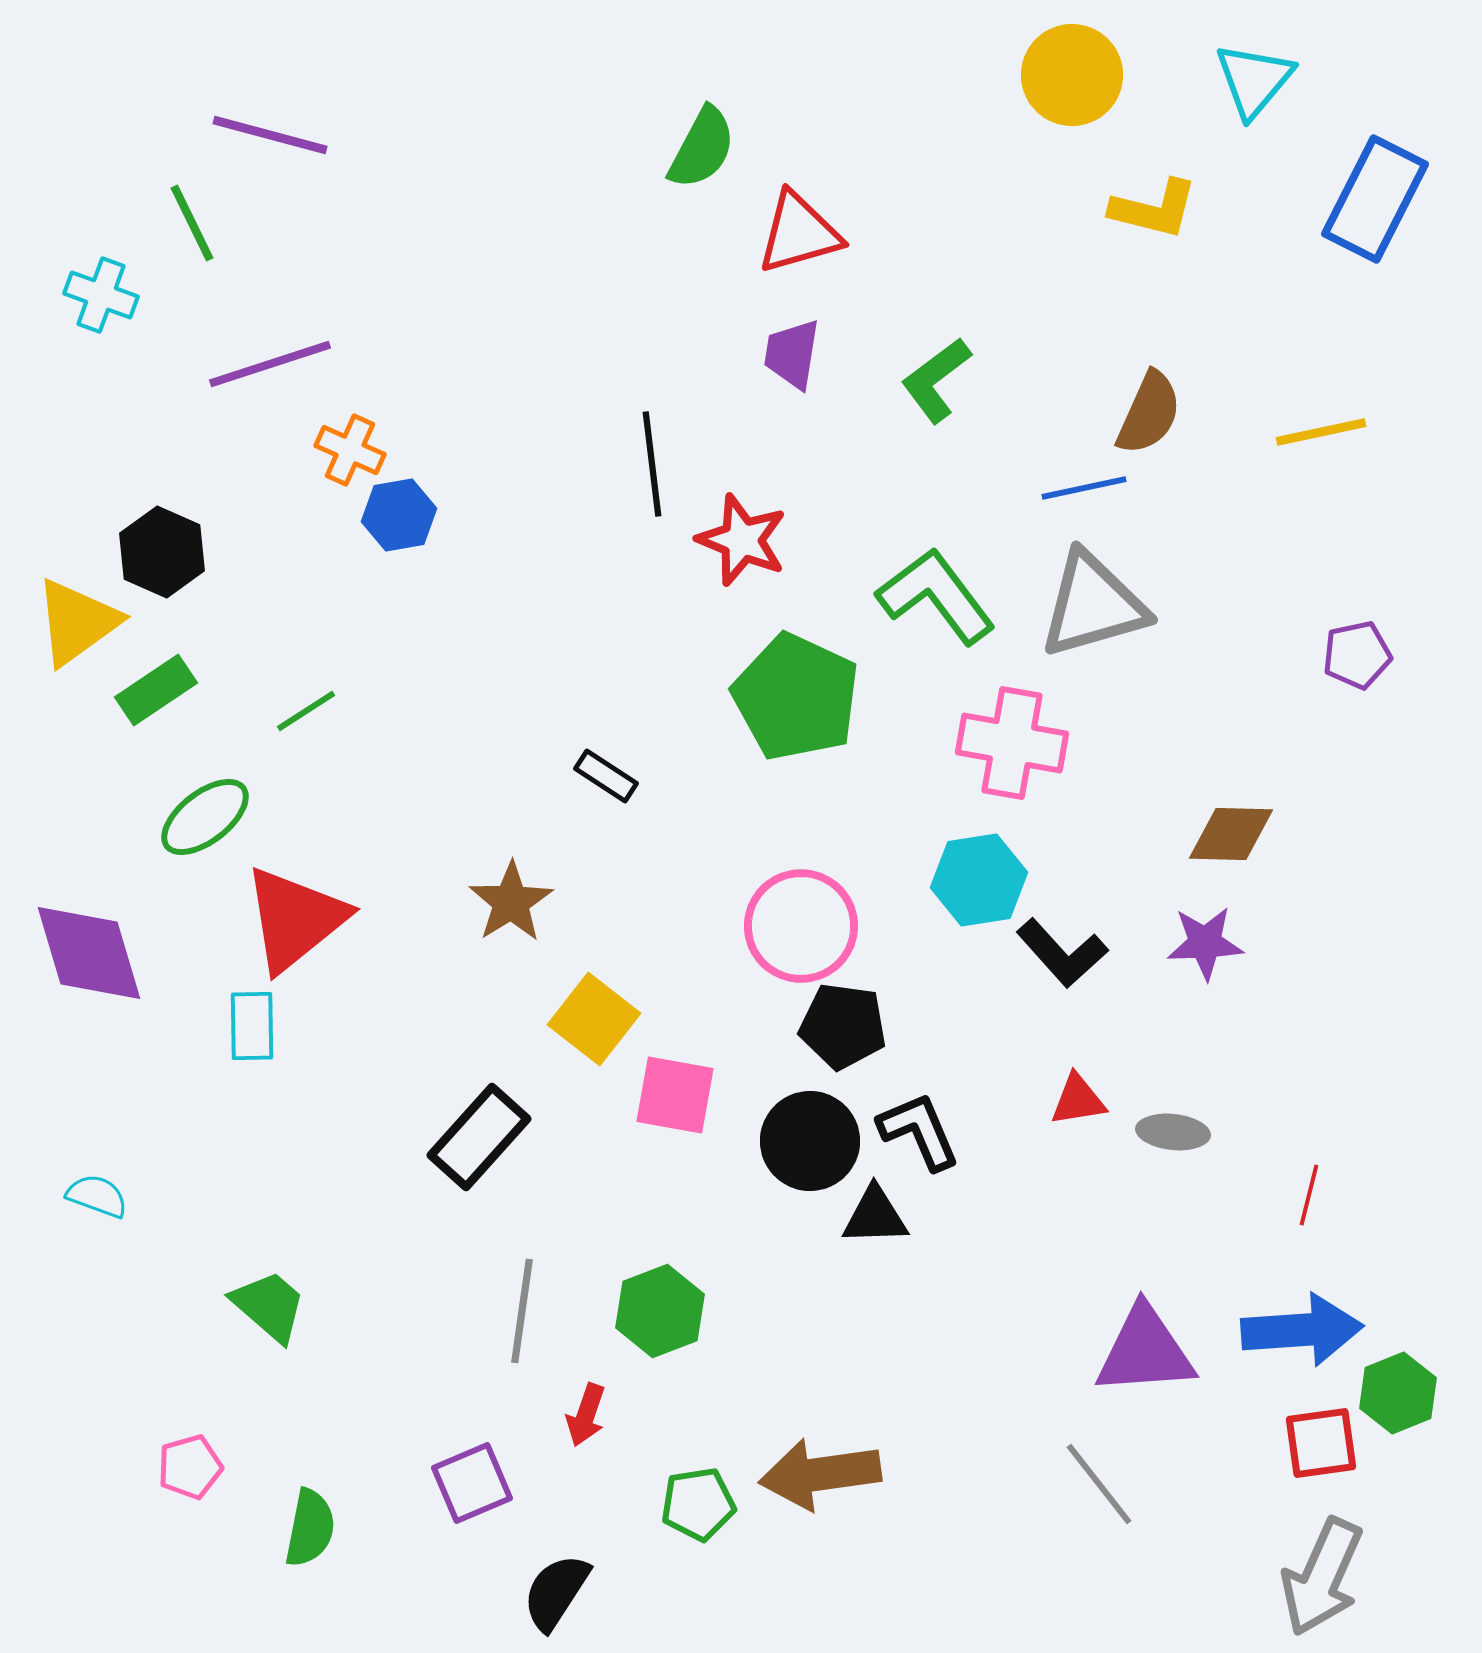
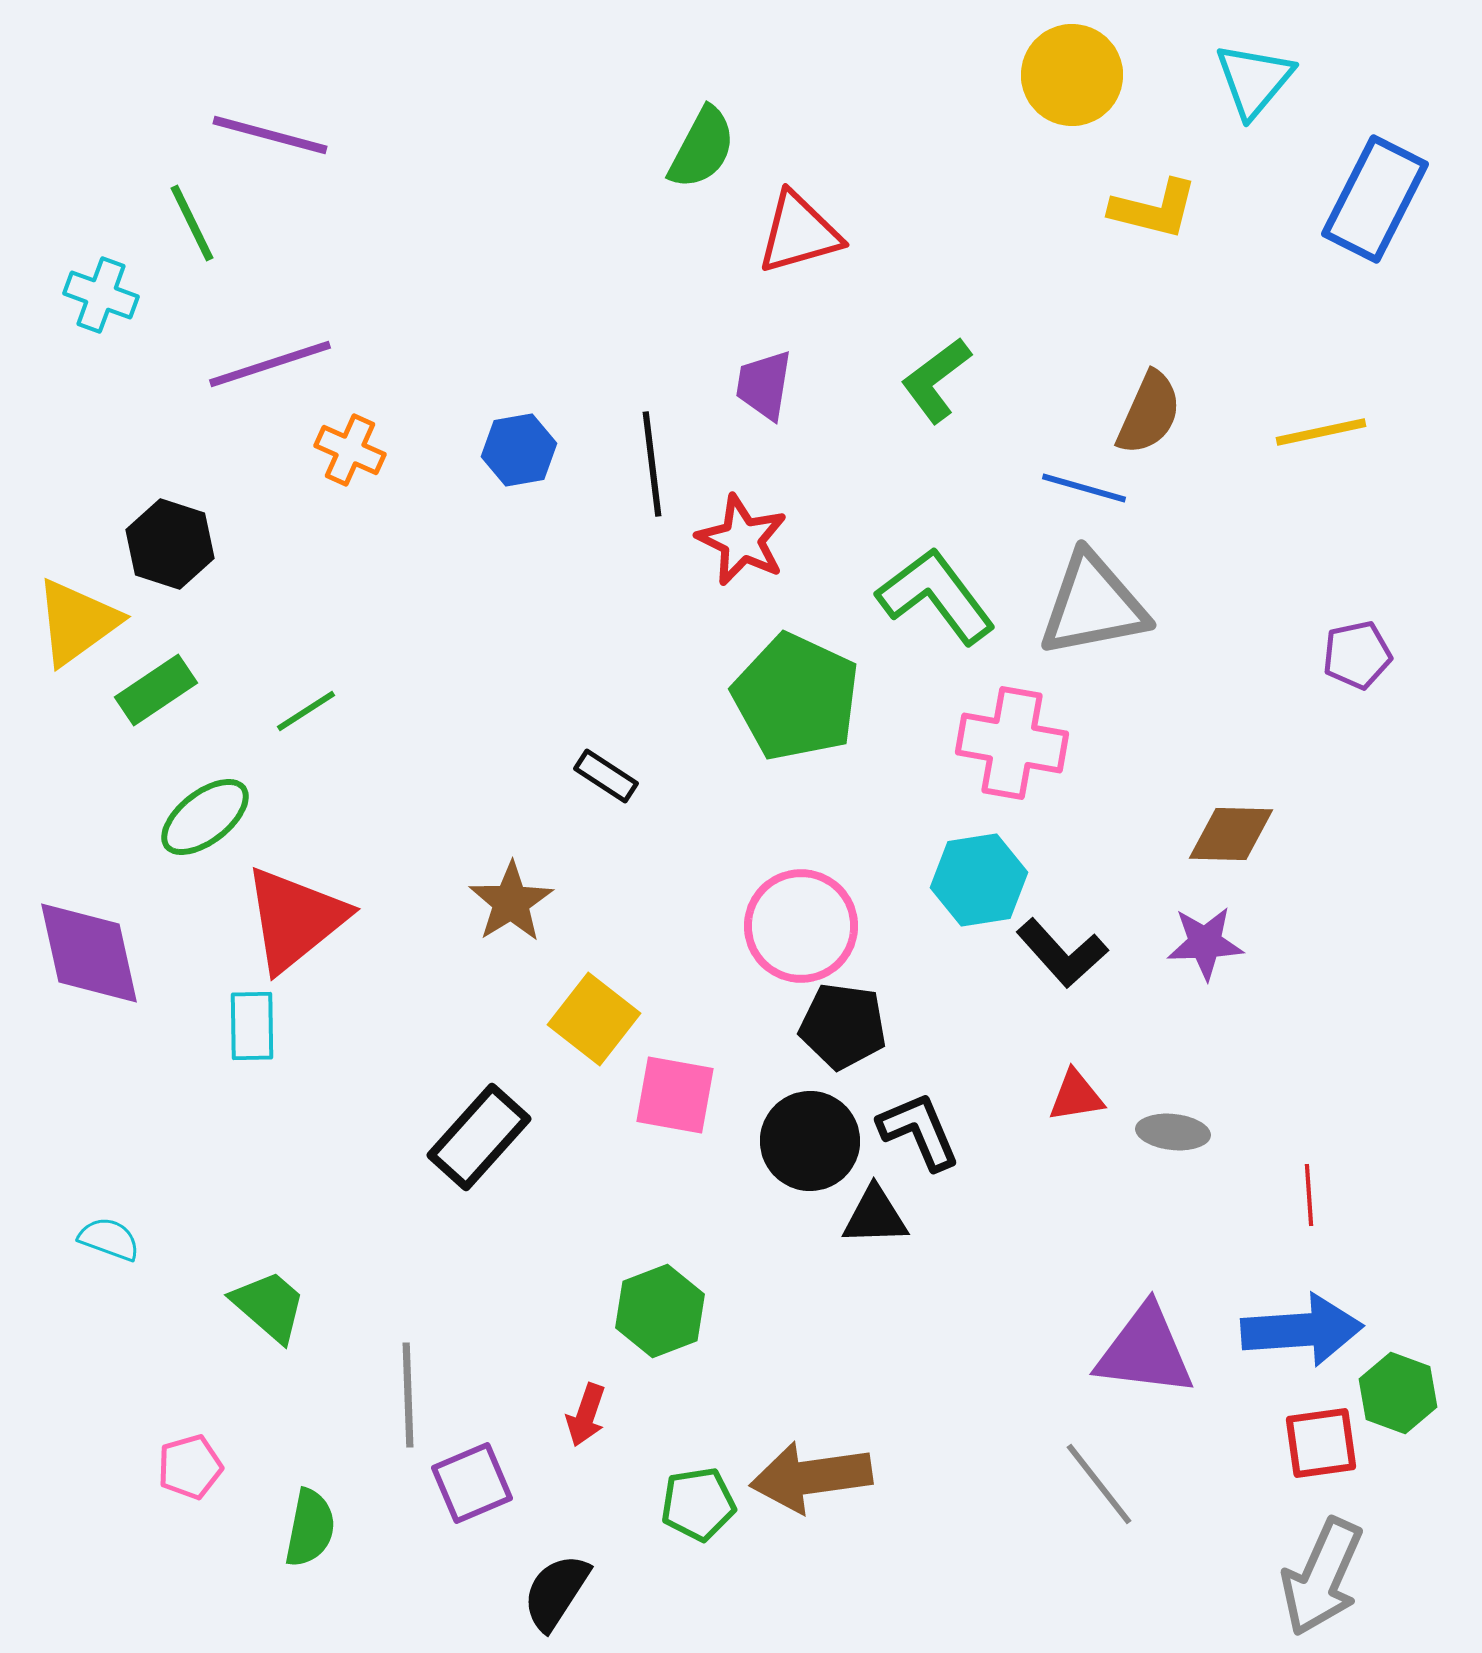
purple trapezoid at (792, 354): moved 28 px left, 31 px down
blue line at (1084, 488): rotated 28 degrees clockwise
blue hexagon at (399, 515): moved 120 px right, 65 px up
red star at (742, 540): rotated 4 degrees clockwise
black hexagon at (162, 552): moved 8 px right, 8 px up; rotated 6 degrees counterclockwise
gray triangle at (1093, 605): rotated 5 degrees clockwise
purple diamond at (89, 953): rotated 4 degrees clockwise
red triangle at (1078, 1100): moved 2 px left, 4 px up
red line at (1309, 1195): rotated 18 degrees counterclockwise
cyan semicircle at (97, 1196): moved 12 px right, 43 px down
gray line at (522, 1311): moved 114 px left, 84 px down; rotated 10 degrees counterclockwise
purple triangle at (1145, 1351): rotated 11 degrees clockwise
green hexagon at (1398, 1393): rotated 18 degrees counterclockwise
brown arrow at (820, 1474): moved 9 px left, 3 px down
